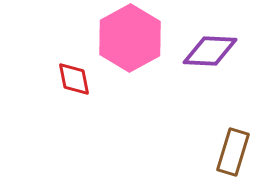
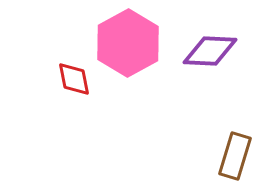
pink hexagon: moved 2 px left, 5 px down
brown rectangle: moved 2 px right, 4 px down
